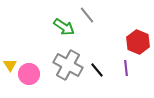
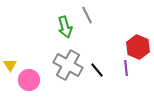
gray line: rotated 12 degrees clockwise
green arrow: moved 1 px right; rotated 40 degrees clockwise
red hexagon: moved 5 px down
pink circle: moved 6 px down
